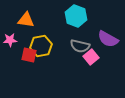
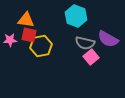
gray semicircle: moved 5 px right, 3 px up
red square: moved 20 px up
